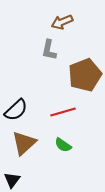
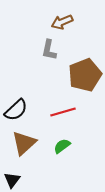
green semicircle: moved 1 px left, 1 px down; rotated 108 degrees clockwise
